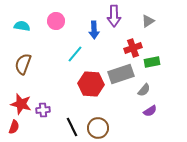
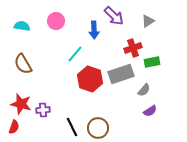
purple arrow: rotated 45 degrees counterclockwise
brown semicircle: rotated 50 degrees counterclockwise
red hexagon: moved 1 px left, 5 px up; rotated 15 degrees clockwise
